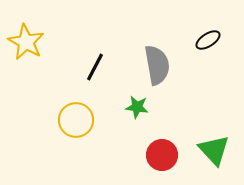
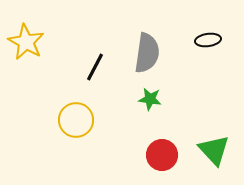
black ellipse: rotated 25 degrees clockwise
gray semicircle: moved 10 px left, 12 px up; rotated 18 degrees clockwise
green star: moved 13 px right, 8 px up
